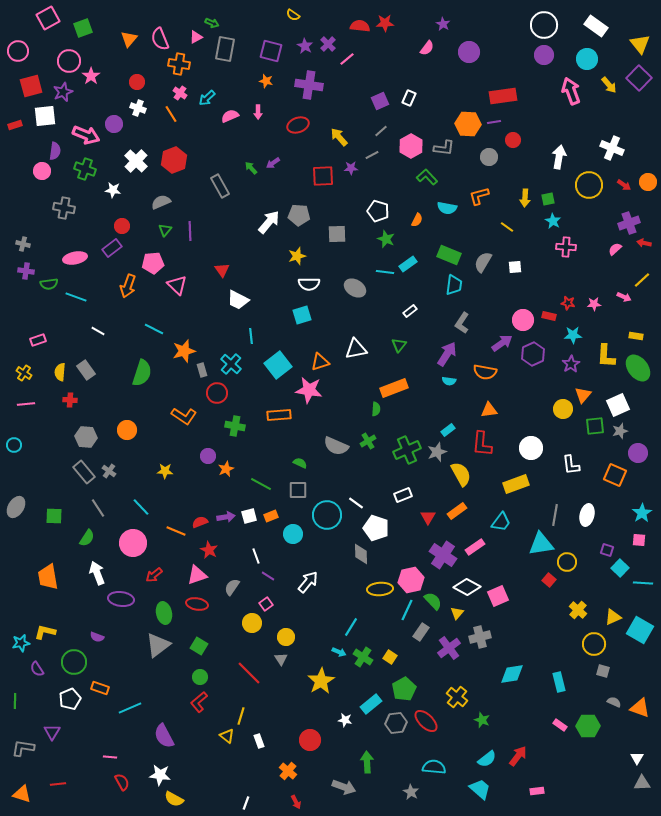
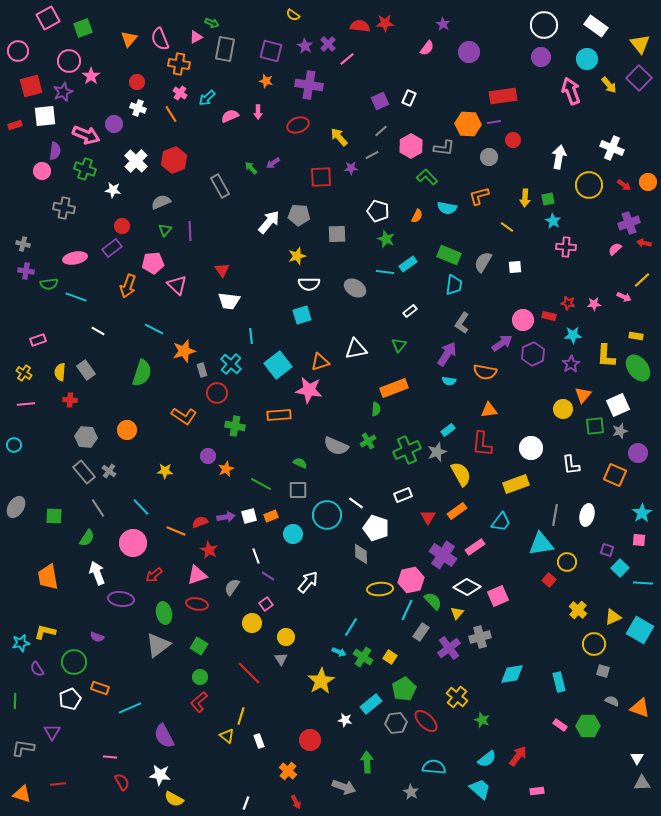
purple circle at (544, 55): moved 3 px left, 2 px down
red square at (323, 176): moved 2 px left, 1 px down
orange semicircle at (417, 220): moved 4 px up
white trapezoid at (238, 300): moved 9 px left, 1 px down; rotated 20 degrees counterclockwise
gray semicircle at (614, 702): moved 2 px left, 1 px up
